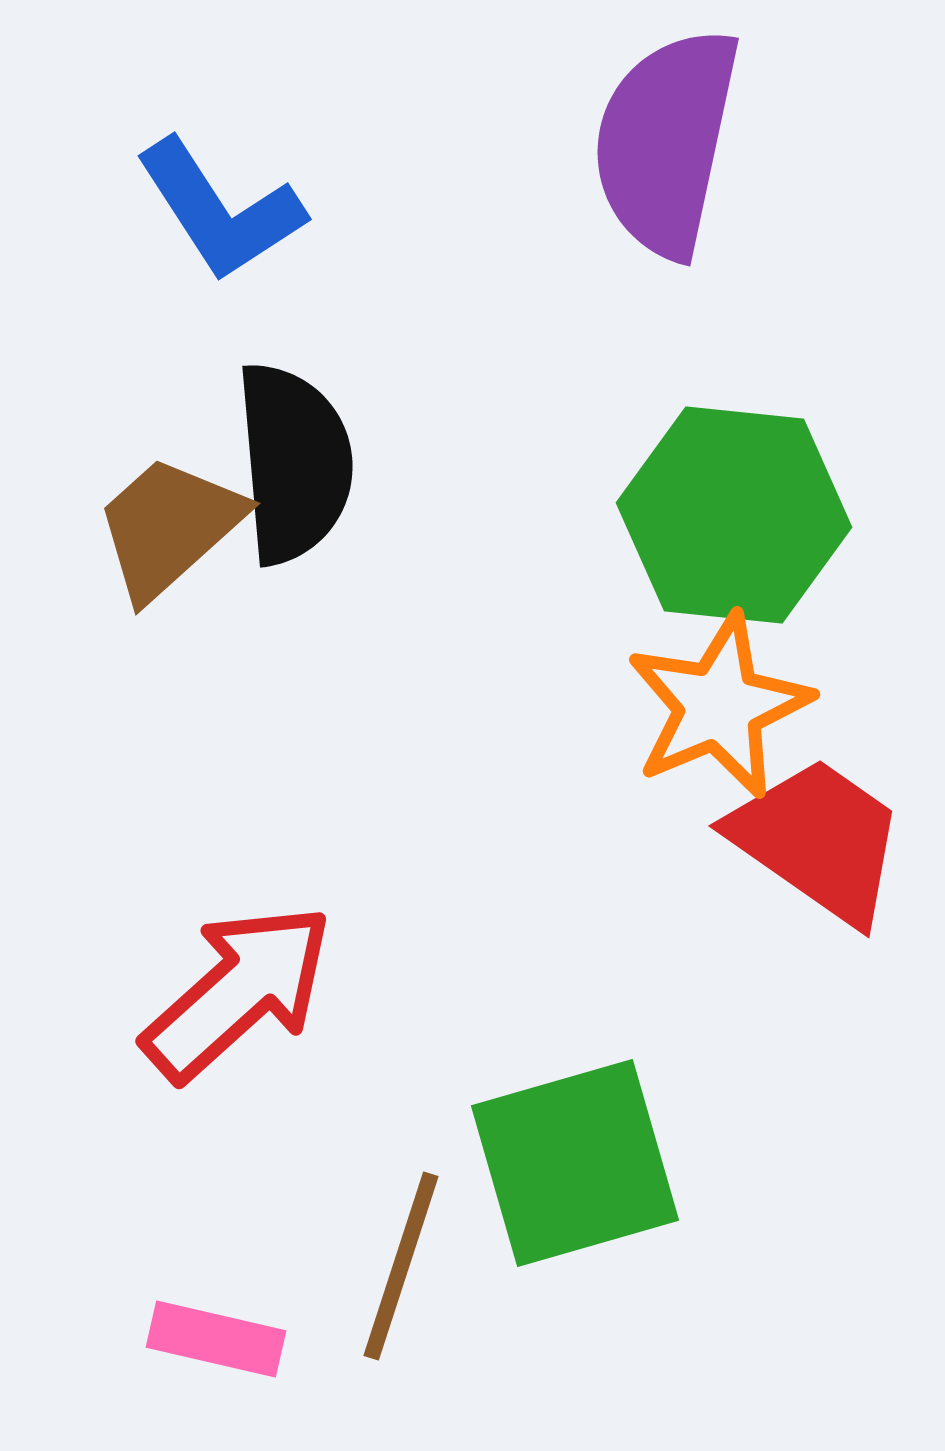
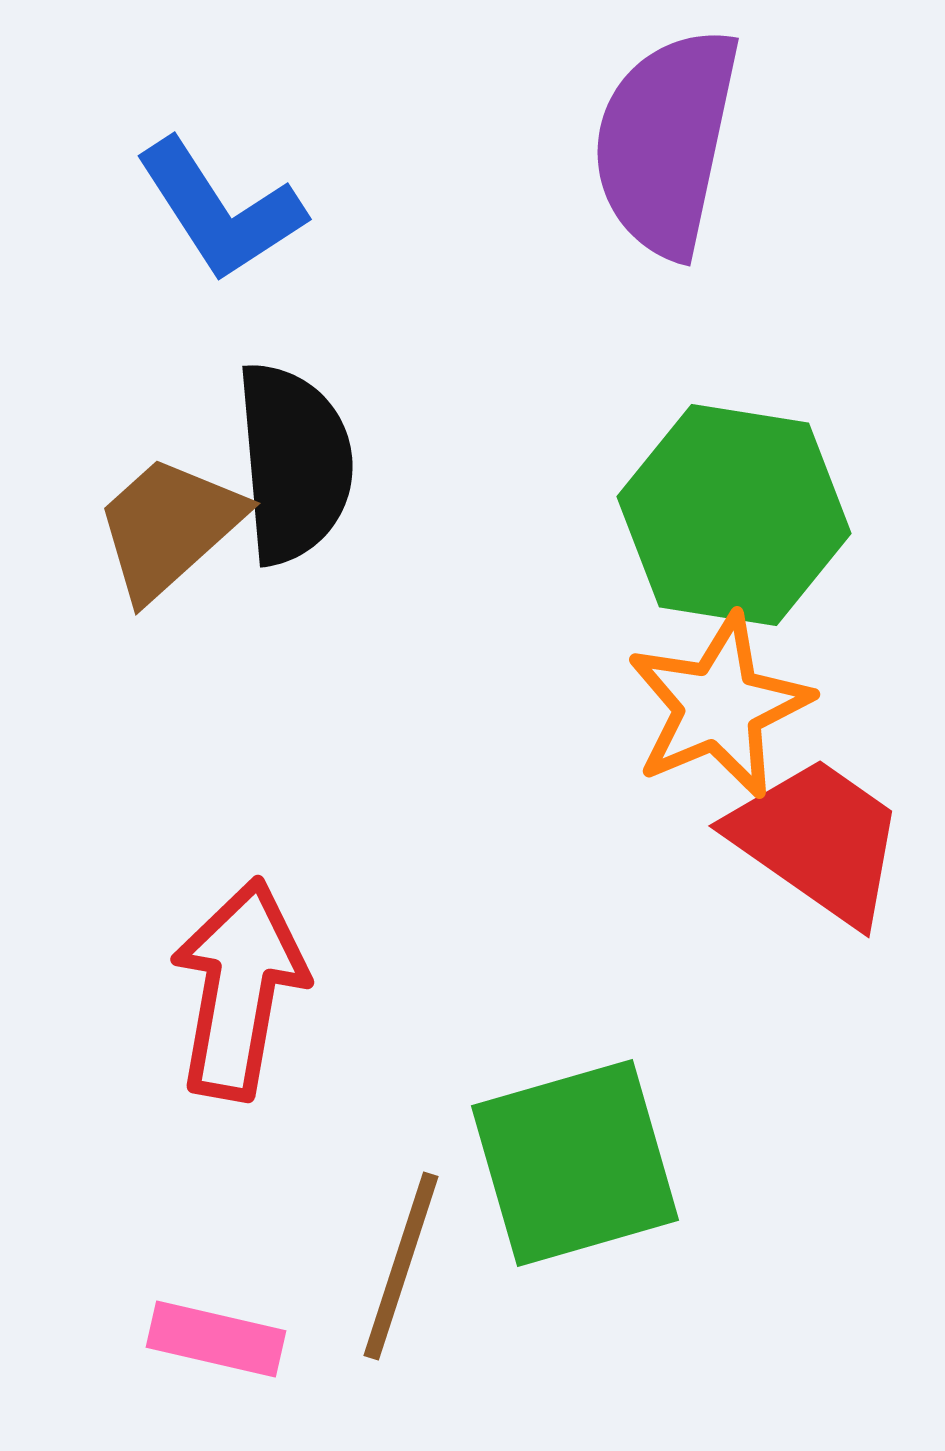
green hexagon: rotated 3 degrees clockwise
red arrow: moved 1 px right, 3 px up; rotated 38 degrees counterclockwise
